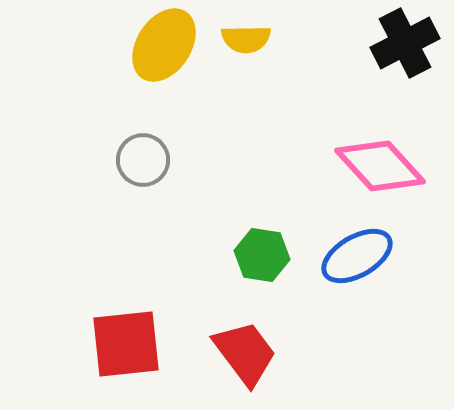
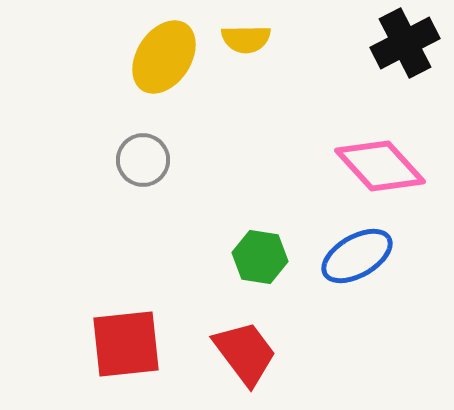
yellow ellipse: moved 12 px down
green hexagon: moved 2 px left, 2 px down
